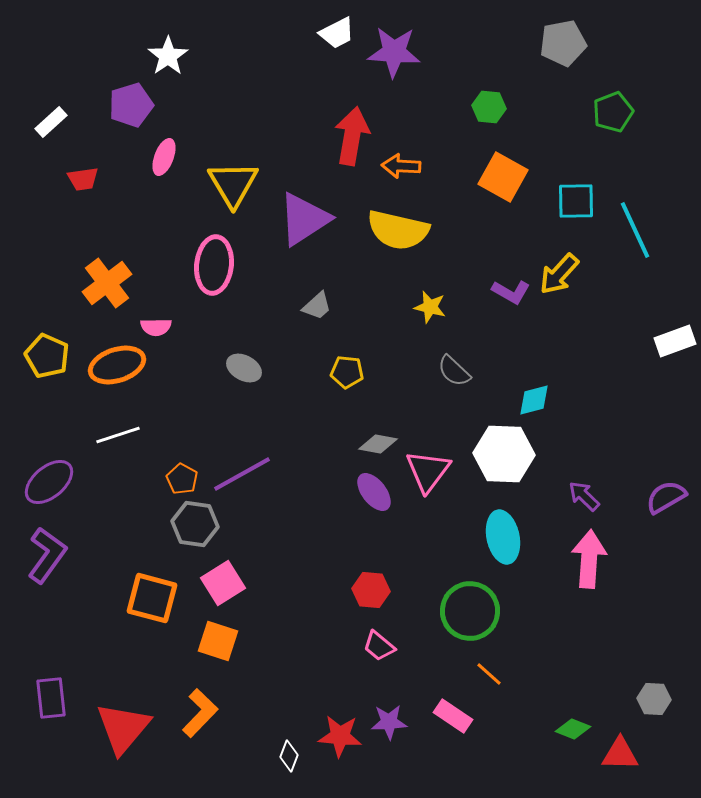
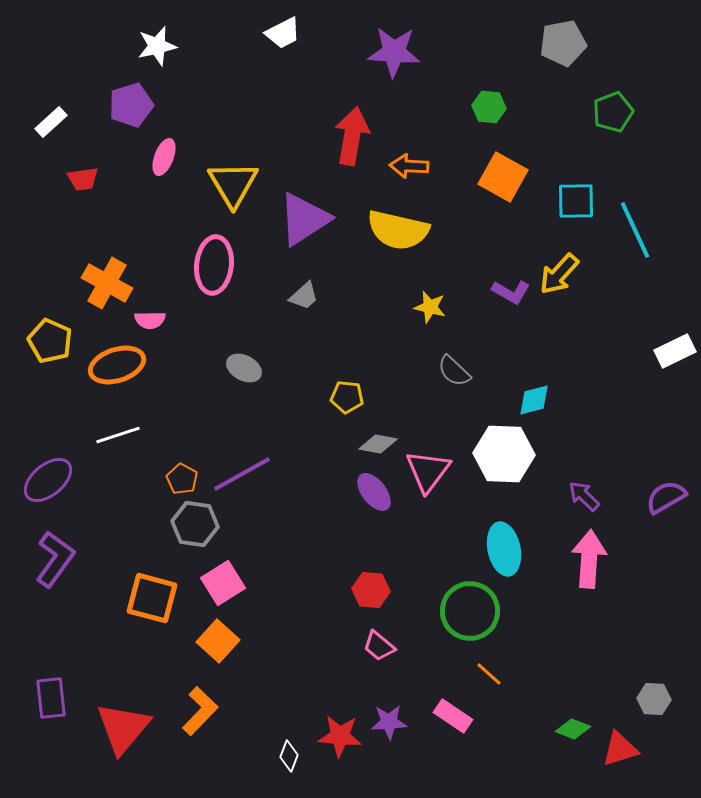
white trapezoid at (337, 33): moved 54 px left
white star at (168, 56): moved 11 px left, 10 px up; rotated 21 degrees clockwise
orange arrow at (401, 166): moved 8 px right
orange cross at (107, 283): rotated 24 degrees counterclockwise
gray trapezoid at (317, 306): moved 13 px left, 10 px up
pink semicircle at (156, 327): moved 6 px left, 7 px up
white rectangle at (675, 341): moved 10 px down; rotated 6 degrees counterclockwise
yellow pentagon at (47, 356): moved 3 px right, 15 px up
yellow pentagon at (347, 372): moved 25 px down
purple ellipse at (49, 482): moved 1 px left, 2 px up
cyan ellipse at (503, 537): moved 1 px right, 12 px down
purple L-shape at (47, 555): moved 8 px right, 4 px down
orange square at (218, 641): rotated 24 degrees clockwise
orange L-shape at (200, 713): moved 2 px up
red triangle at (620, 754): moved 5 px up; rotated 18 degrees counterclockwise
